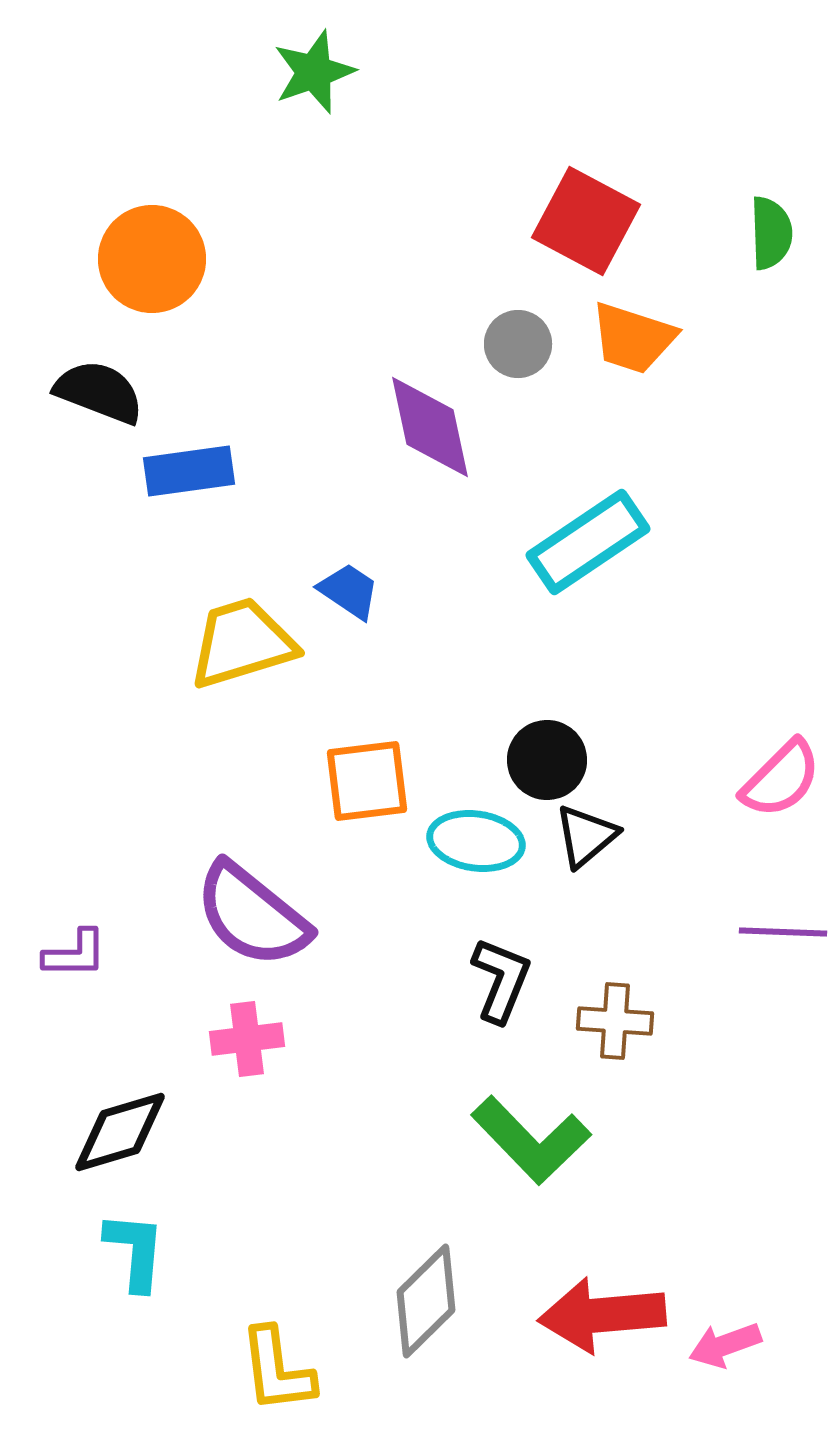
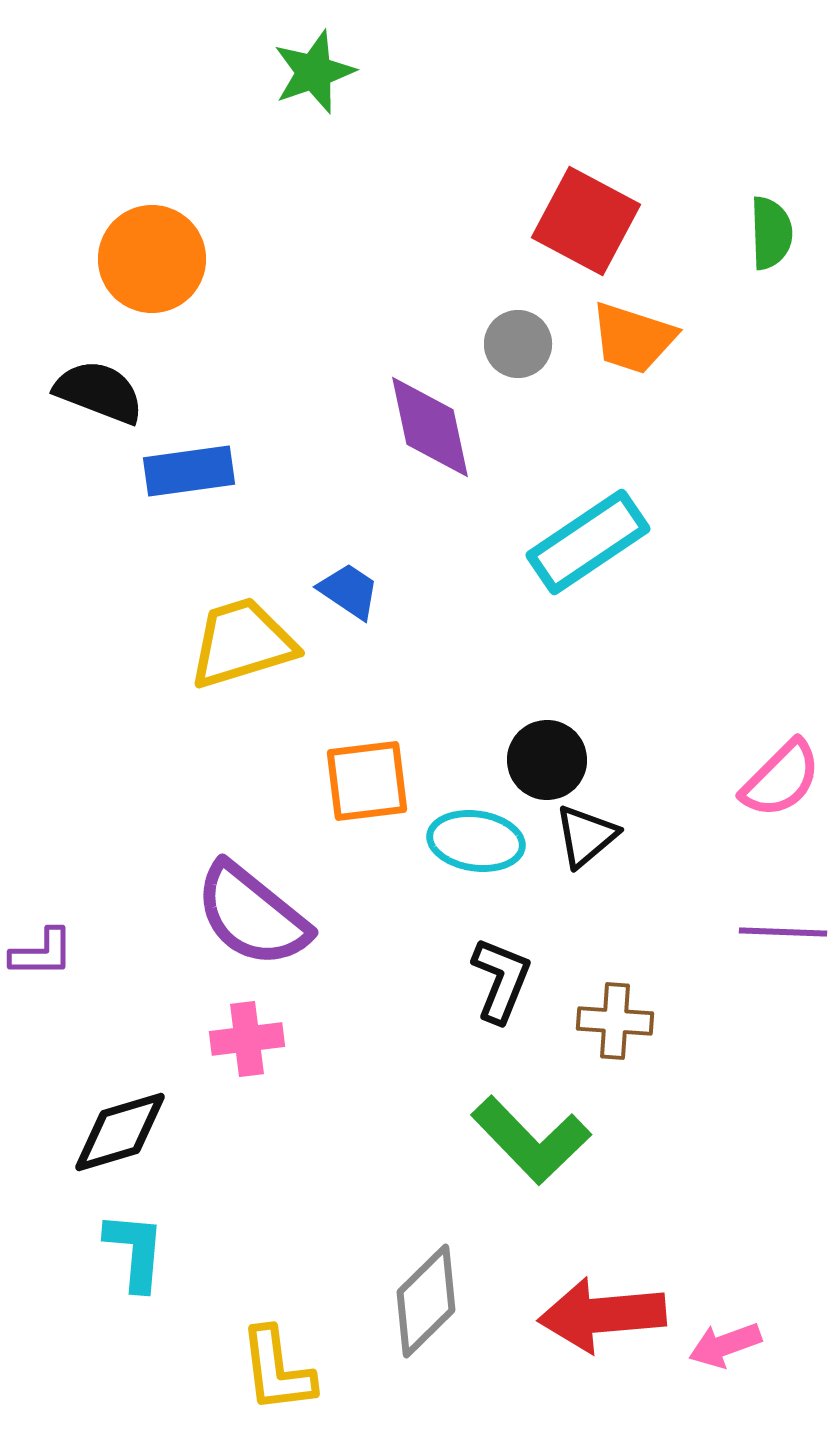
purple L-shape: moved 33 px left, 1 px up
